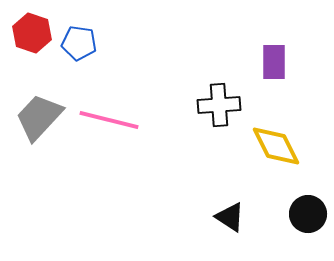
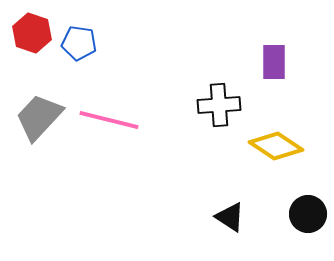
yellow diamond: rotated 30 degrees counterclockwise
